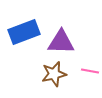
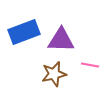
purple triangle: moved 2 px up
pink line: moved 6 px up
